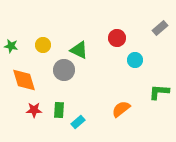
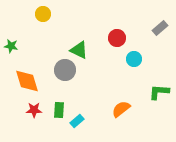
yellow circle: moved 31 px up
cyan circle: moved 1 px left, 1 px up
gray circle: moved 1 px right
orange diamond: moved 3 px right, 1 px down
cyan rectangle: moved 1 px left, 1 px up
